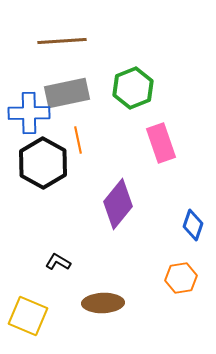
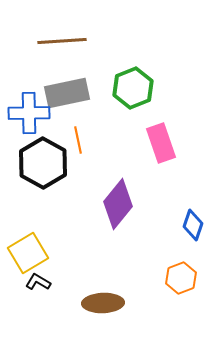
black L-shape: moved 20 px left, 20 px down
orange hexagon: rotated 12 degrees counterclockwise
yellow square: moved 63 px up; rotated 36 degrees clockwise
